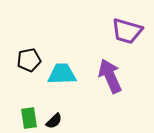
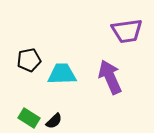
purple trapezoid: rotated 24 degrees counterclockwise
purple arrow: moved 1 px down
green rectangle: rotated 50 degrees counterclockwise
